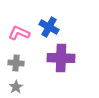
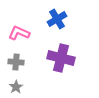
blue cross: moved 8 px right, 8 px up; rotated 30 degrees clockwise
purple cross: rotated 12 degrees clockwise
gray cross: moved 1 px up
